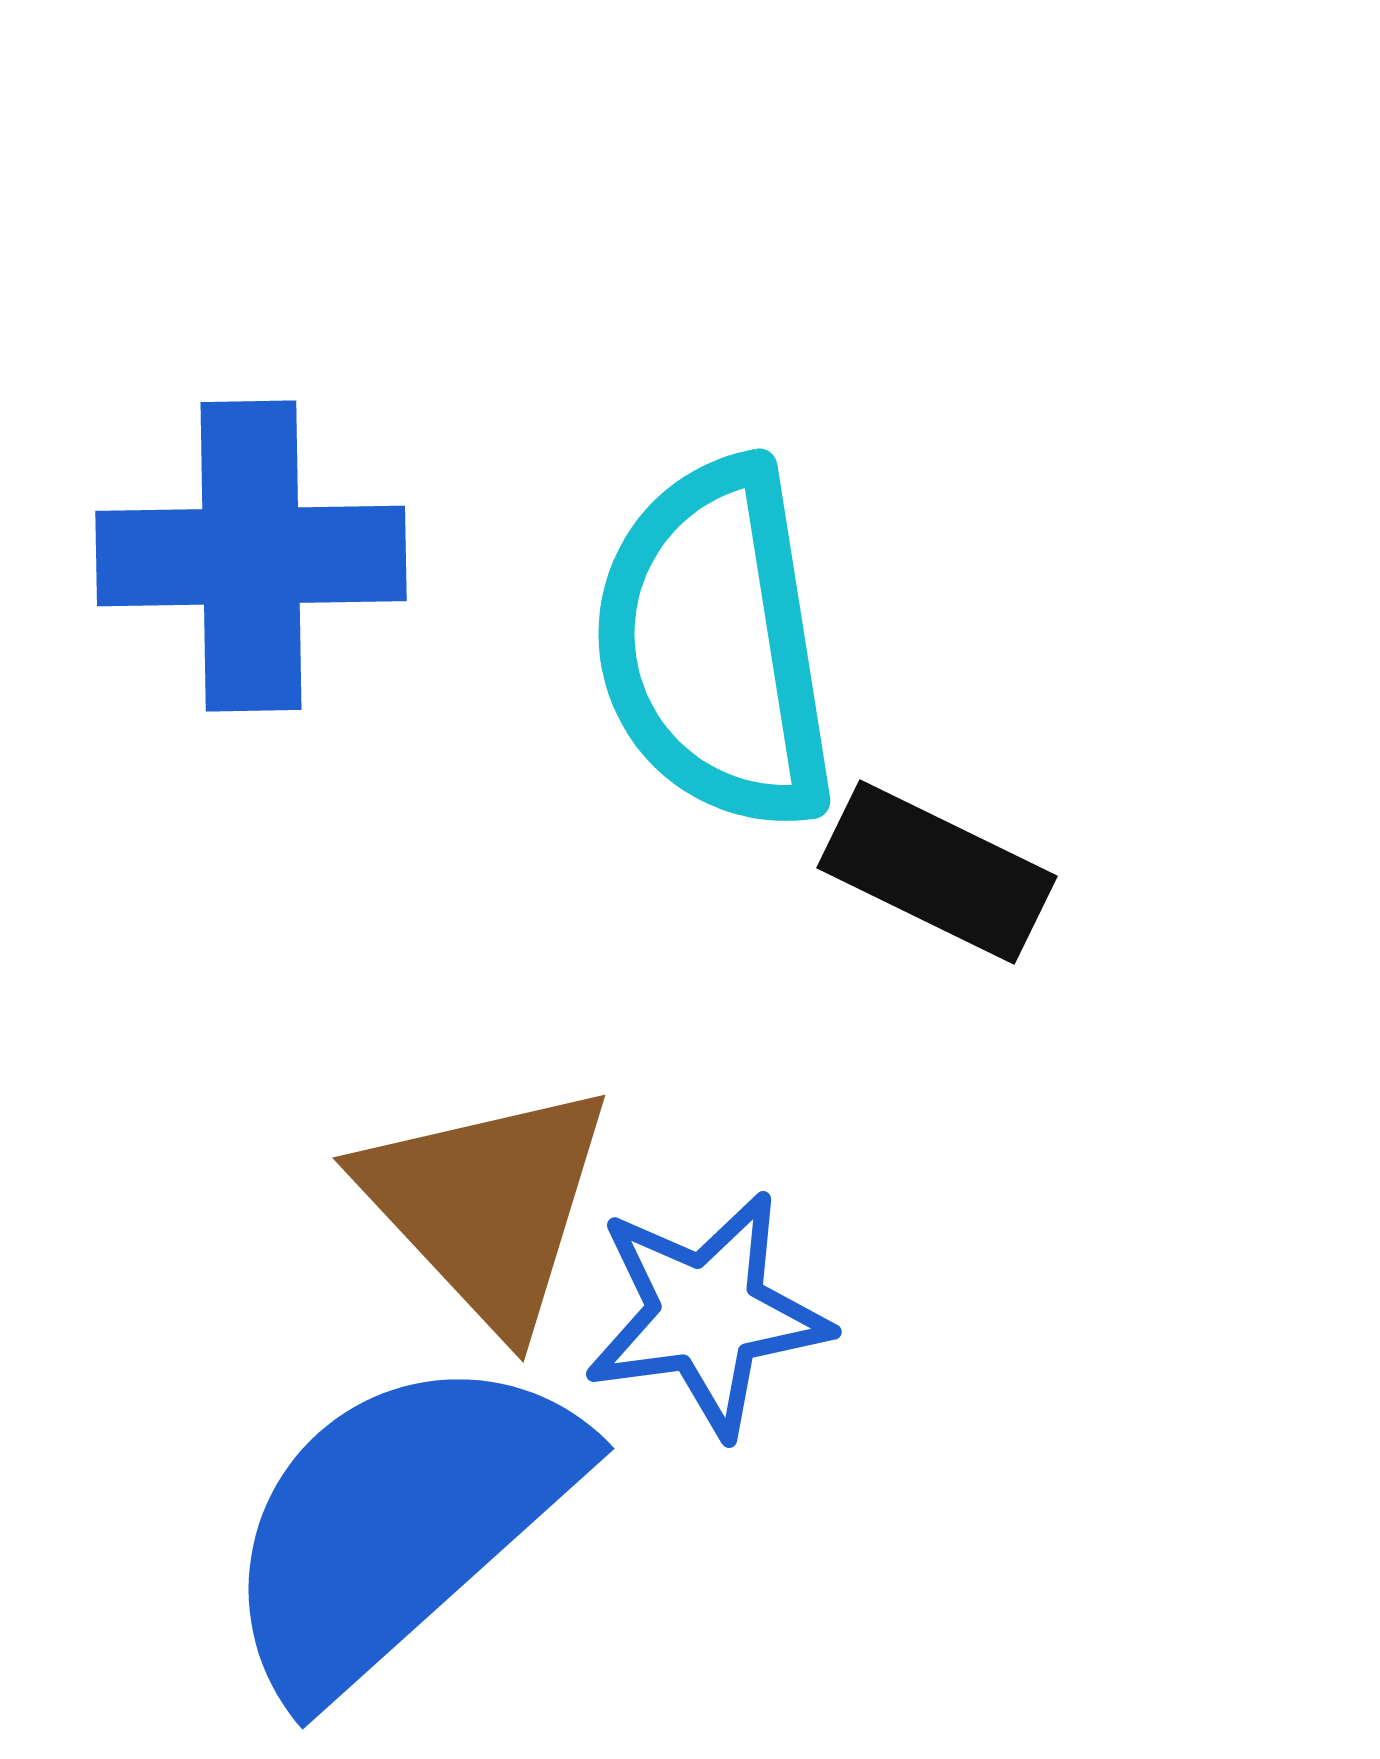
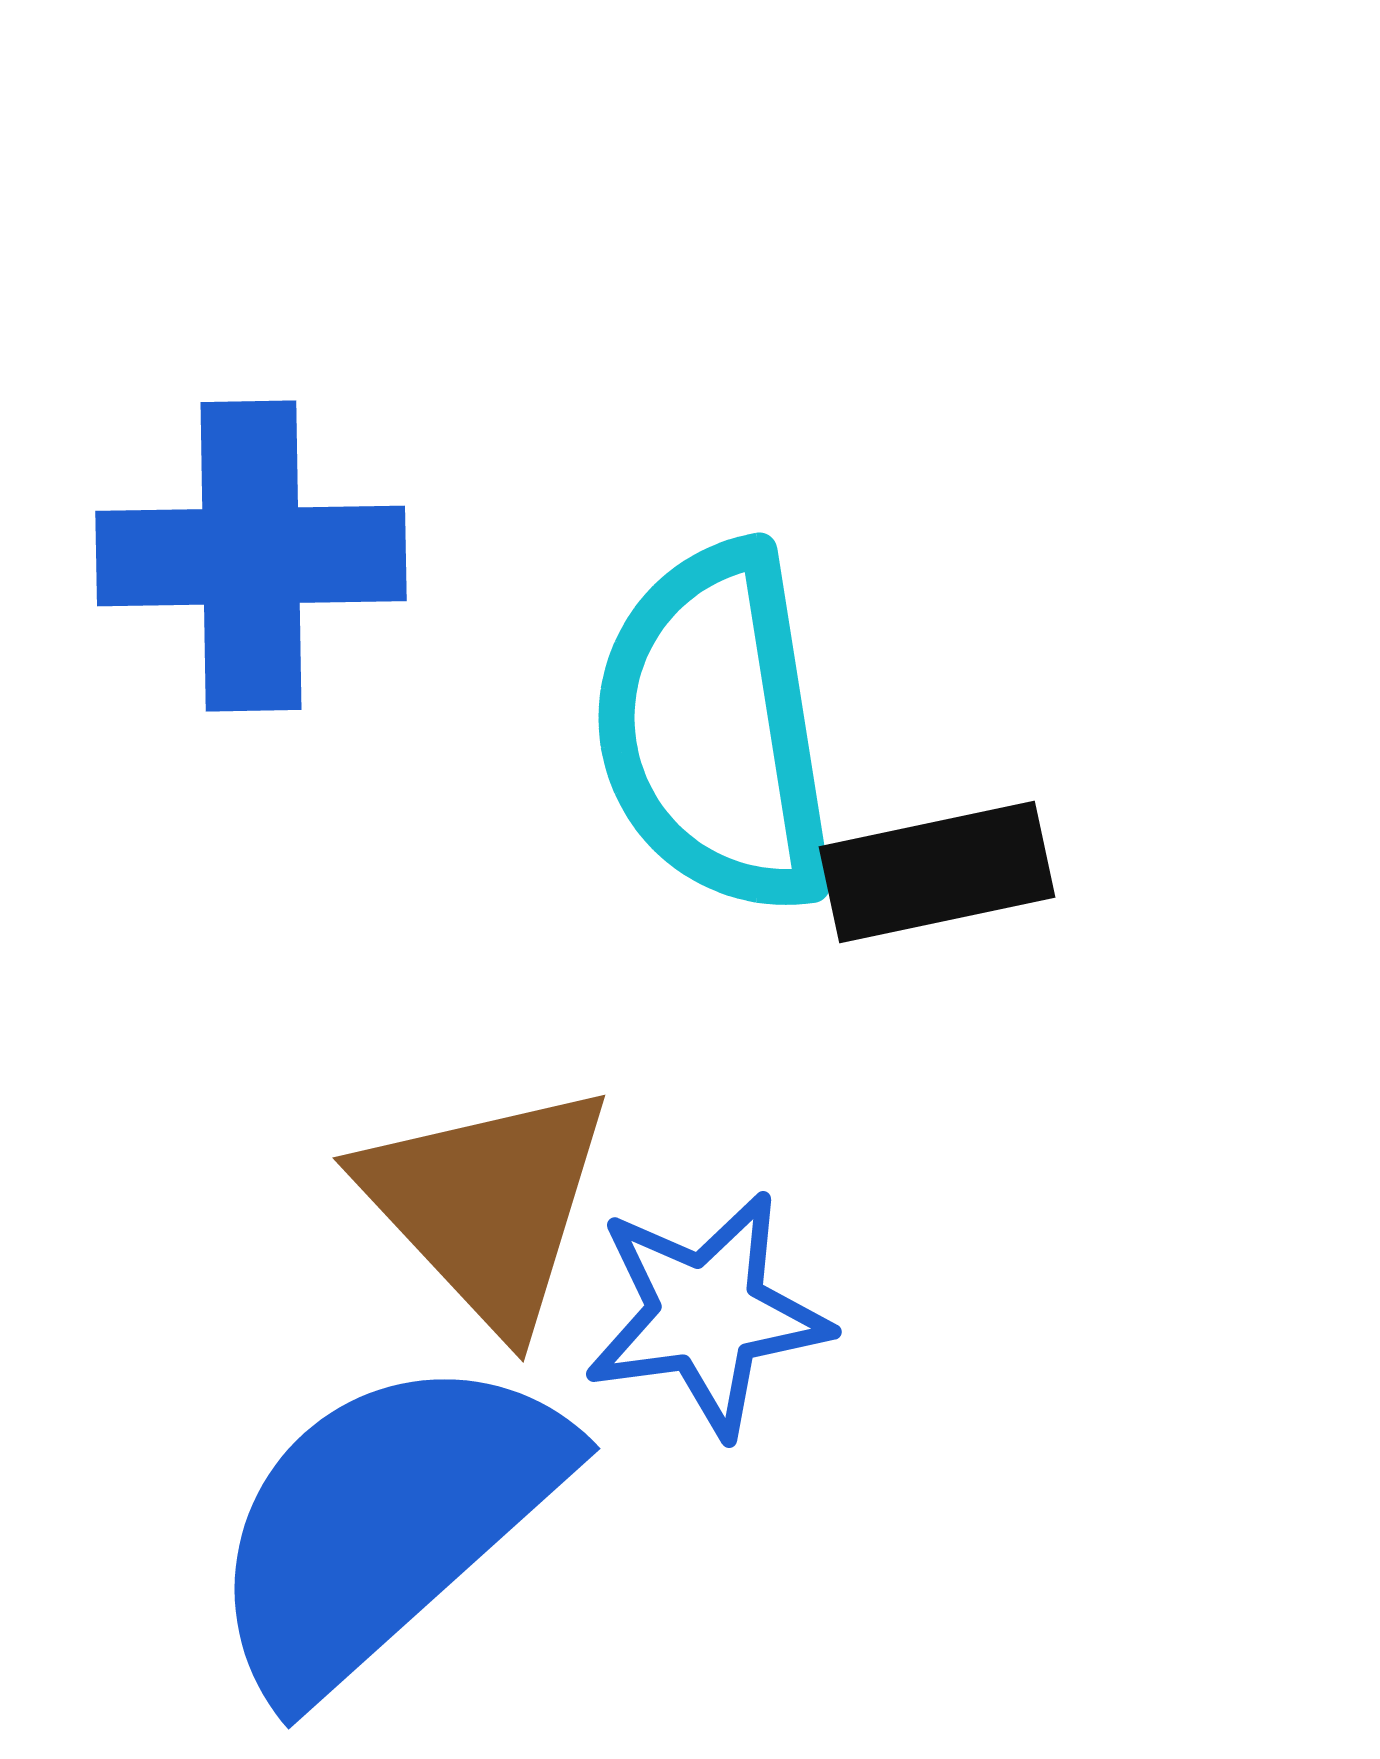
cyan semicircle: moved 84 px down
black rectangle: rotated 38 degrees counterclockwise
blue semicircle: moved 14 px left
